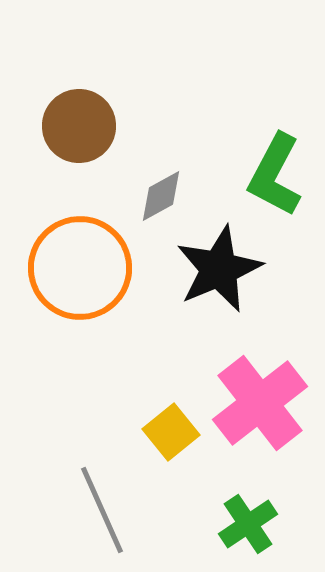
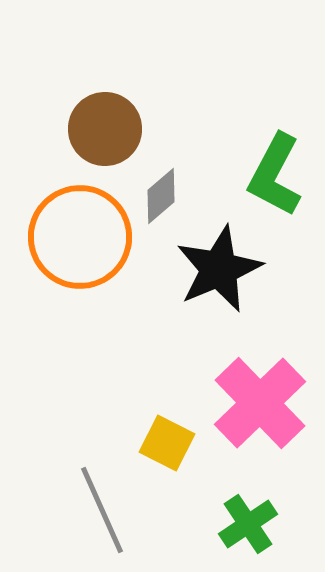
brown circle: moved 26 px right, 3 px down
gray diamond: rotated 12 degrees counterclockwise
orange circle: moved 31 px up
pink cross: rotated 6 degrees counterclockwise
yellow square: moved 4 px left, 11 px down; rotated 24 degrees counterclockwise
